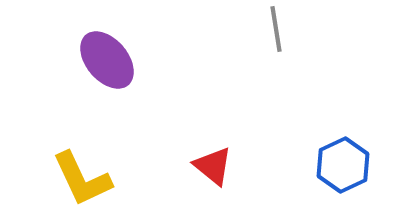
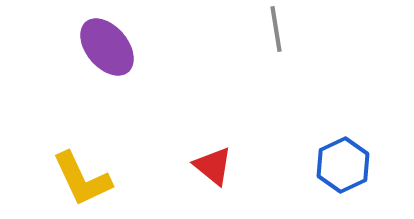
purple ellipse: moved 13 px up
